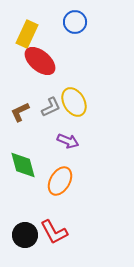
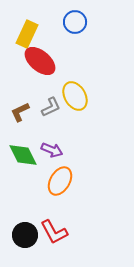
yellow ellipse: moved 1 px right, 6 px up
purple arrow: moved 16 px left, 9 px down
green diamond: moved 10 px up; rotated 12 degrees counterclockwise
